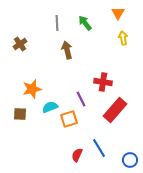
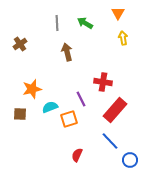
green arrow: rotated 21 degrees counterclockwise
brown arrow: moved 2 px down
blue line: moved 11 px right, 7 px up; rotated 12 degrees counterclockwise
